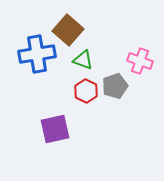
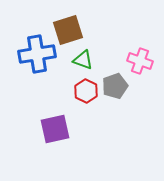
brown square: rotated 32 degrees clockwise
